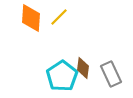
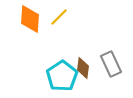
orange diamond: moved 1 px left, 1 px down
gray rectangle: moved 10 px up
